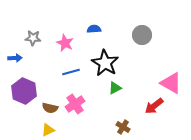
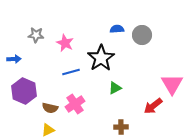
blue semicircle: moved 23 px right
gray star: moved 3 px right, 3 px up
blue arrow: moved 1 px left, 1 px down
black star: moved 4 px left, 5 px up; rotated 8 degrees clockwise
pink triangle: moved 1 px right, 1 px down; rotated 30 degrees clockwise
red arrow: moved 1 px left
brown cross: moved 2 px left; rotated 32 degrees counterclockwise
